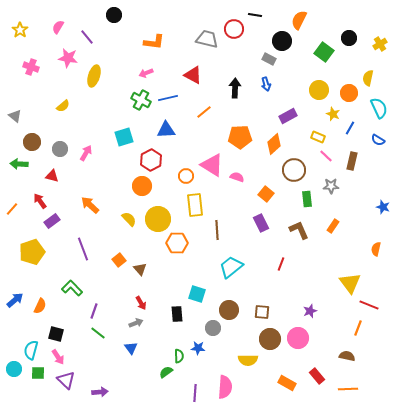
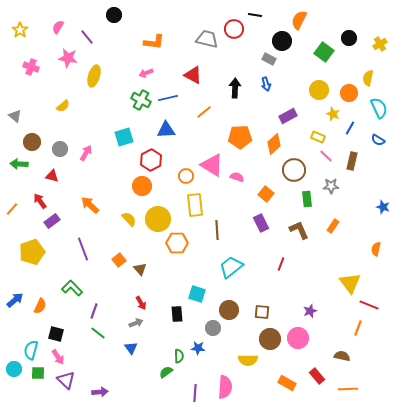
brown semicircle at (347, 356): moved 5 px left
